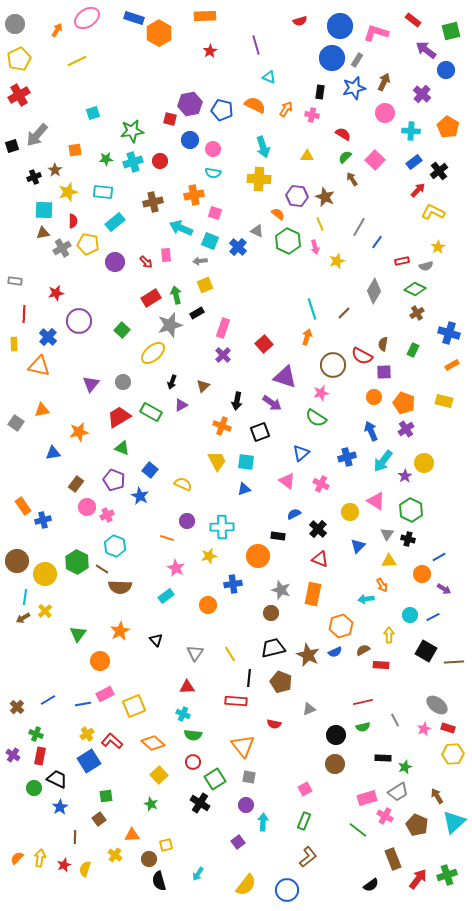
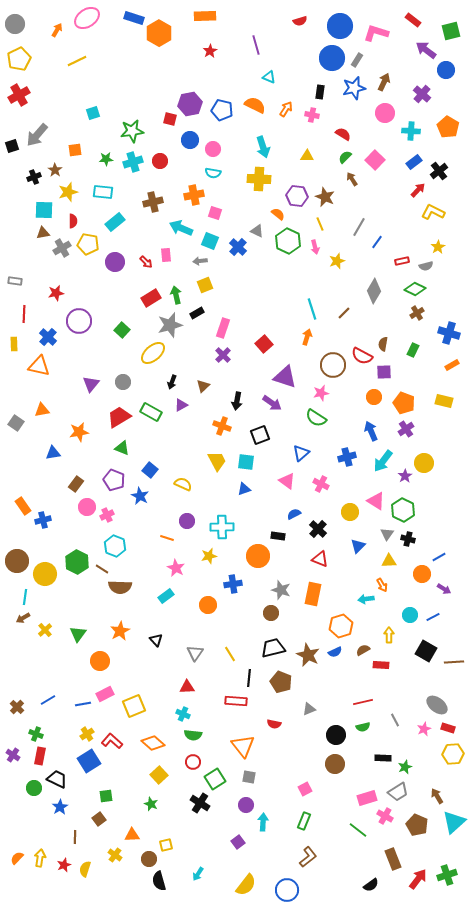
black square at (260, 432): moved 3 px down
green hexagon at (411, 510): moved 8 px left
yellow cross at (45, 611): moved 19 px down
